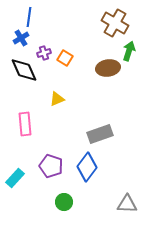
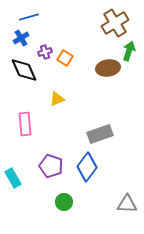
blue line: rotated 66 degrees clockwise
brown cross: rotated 28 degrees clockwise
purple cross: moved 1 px right, 1 px up
cyan rectangle: moved 2 px left; rotated 72 degrees counterclockwise
